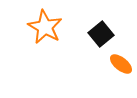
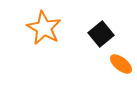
orange star: moved 1 px left, 1 px down
